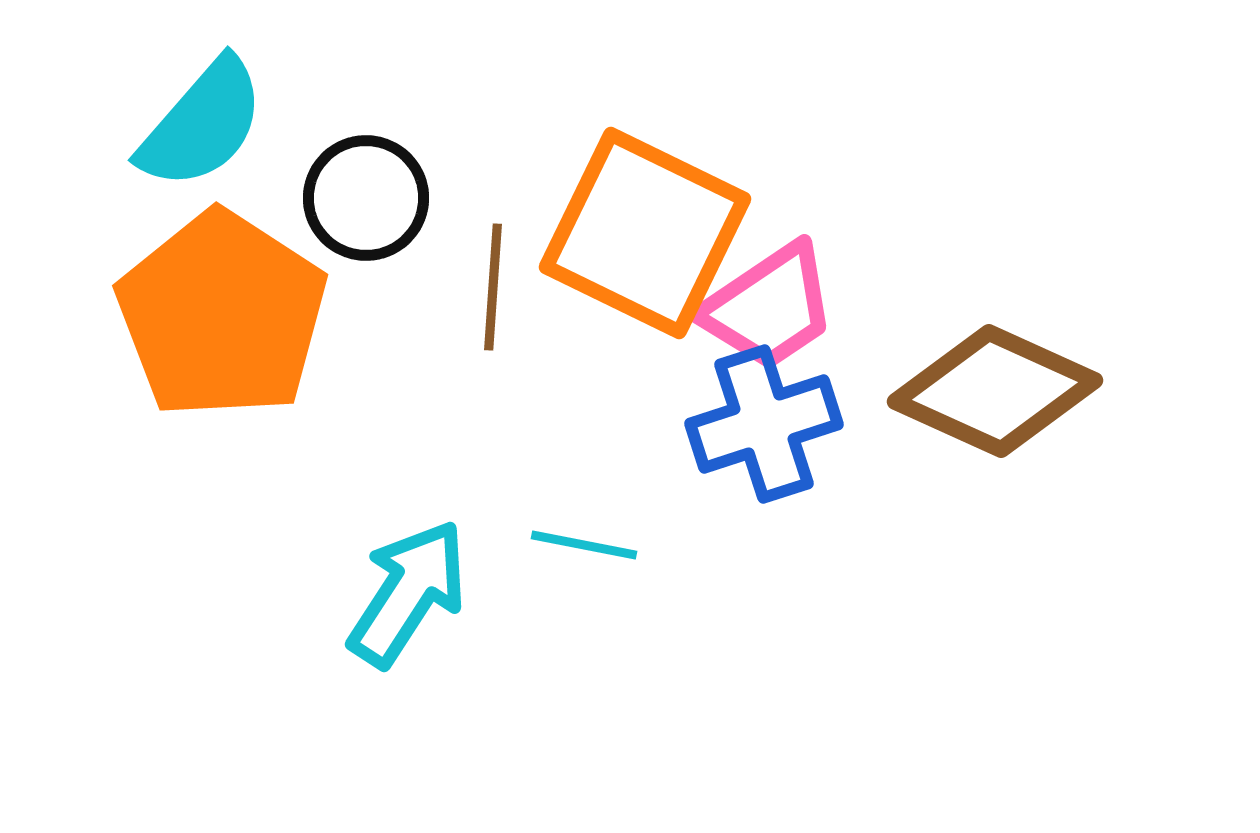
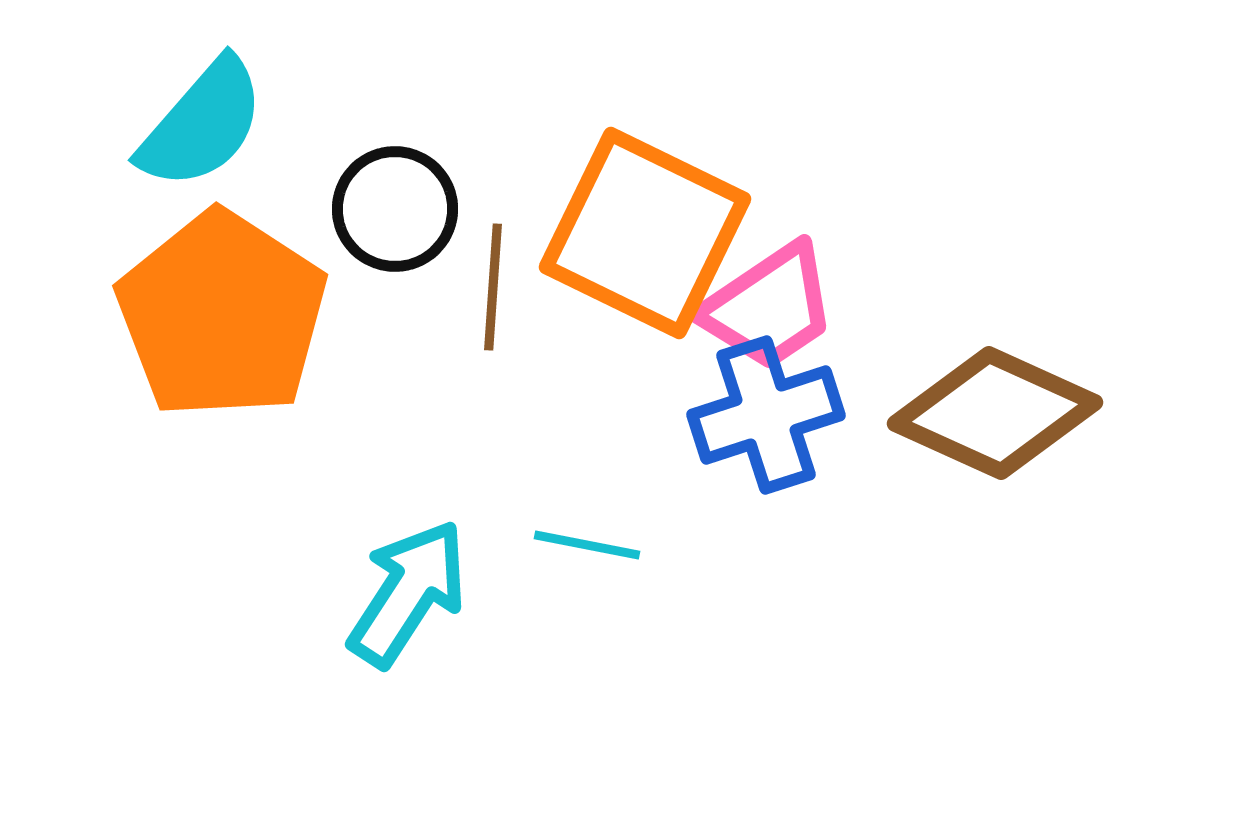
black circle: moved 29 px right, 11 px down
brown diamond: moved 22 px down
blue cross: moved 2 px right, 9 px up
cyan line: moved 3 px right
